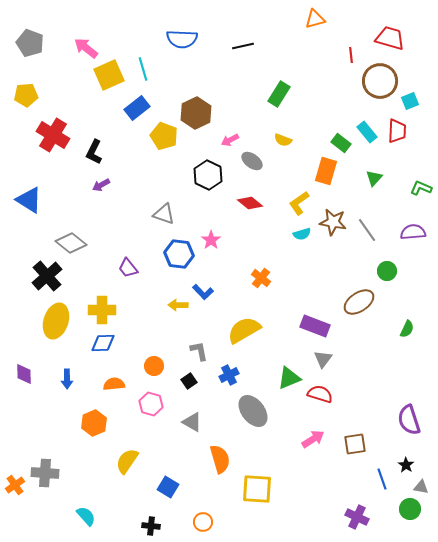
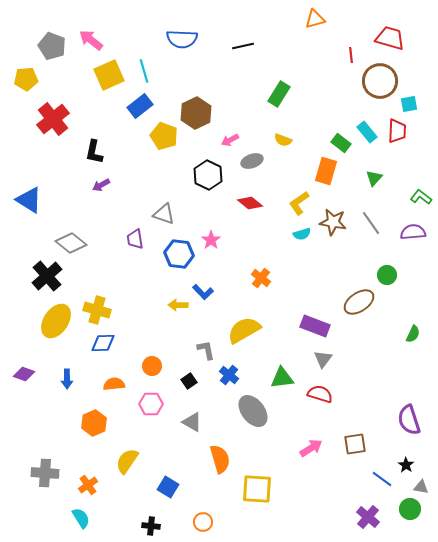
gray pentagon at (30, 43): moved 22 px right, 3 px down
pink arrow at (86, 48): moved 5 px right, 8 px up
cyan line at (143, 69): moved 1 px right, 2 px down
yellow pentagon at (26, 95): moved 16 px up
cyan square at (410, 101): moved 1 px left, 3 px down; rotated 12 degrees clockwise
blue rectangle at (137, 108): moved 3 px right, 2 px up
red cross at (53, 135): moved 16 px up; rotated 20 degrees clockwise
black L-shape at (94, 152): rotated 15 degrees counterclockwise
gray ellipse at (252, 161): rotated 55 degrees counterclockwise
green L-shape at (421, 188): moved 9 px down; rotated 15 degrees clockwise
gray line at (367, 230): moved 4 px right, 7 px up
purple trapezoid at (128, 268): moved 7 px right, 29 px up; rotated 30 degrees clockwise
green circle at (387, 271): moved 4 px down
yellow cross at (102, 310): moved 5 px left; rotated 16 degrees clockwise
yellow ellipse at (56, 321): rotated 16 degrees clockwise
green semicircle at (407, 329): moved 6 px right, 5 px down
gray L-shape at (199, 351): moved 7 px right, 1 px up
orange circle at (154, 366): moved 2 px left
purple diamond at (24, 374): rotated 70 degrees counterclockwise
blue cross at (229, 375): rotated 24 degrees counterclockwise
green triangle at (289, 378): moved 7 px left; rotated 15 degrees clockwise
pink hexagon at (151, 404): rotated 15 degrees counterclockwise
pink arrow at (313, 439): moved 2 px left, 9 px down
blue line at (382, 479): rotated 35 degrees counterclockwise
orange cross at (15, 485): moved 73 px right
cyan semicircle at (86, 516): moved 5 px left, 2 px down; rotated 10 degrees clockwise
purple cross at (357, 517): moved 11 px right; rotated 15 degrees clockwise
